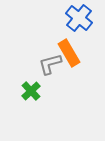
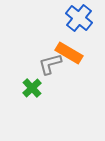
orange rectangle: rotated 28 degrees counterclockwise
green cross: moved 1 px right, 3 px up
